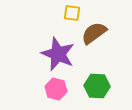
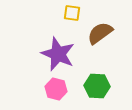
brown semicircle: moved 6 px right
